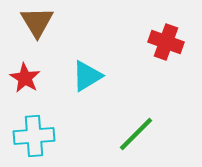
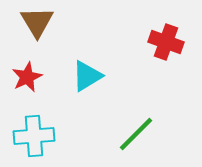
red star: moved 2 px right, 1 px up; rotated 16 degrees clockwise
